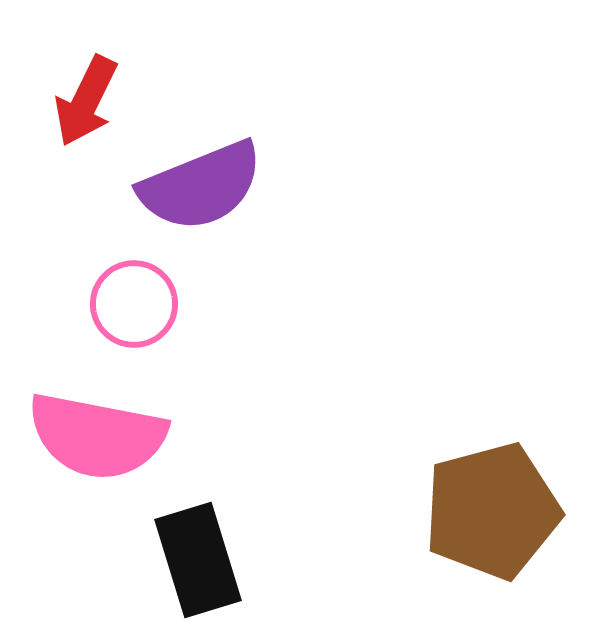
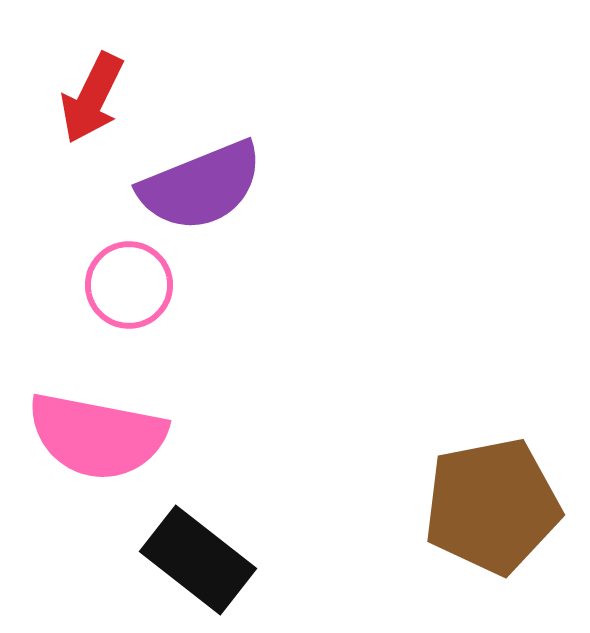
red arrow: moved 6 px right, 3 px up
pink circle: moved 5 px left, 19 px up
brown pentagon: moved 5 px up; rotated 4 degrees clockwise
black rectangle: rotated 35 degrees counterclockwise
